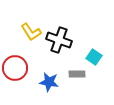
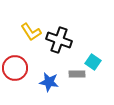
cyan square: moved 1 px left, 5 px down
